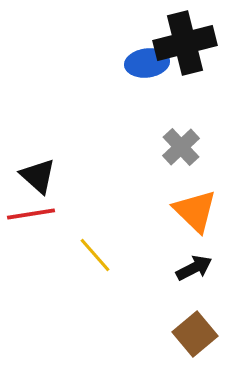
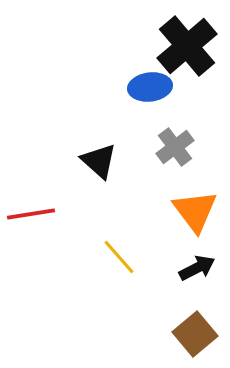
black cross: moved 2 px right, 3 px down; rotated 26 degrees counterclockwise
blue ellipse: moved 3 px right, 24 px down
gray cross: moved 6 px left; rotated 6 degrees clockwise
black triangle: moved 61 px right, 15 px up
orange triangle: rotated 9 degrees clockwise
yellow line: moved 24 px right, 2 px down
black arrow: moved 3 px right
